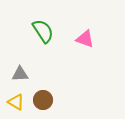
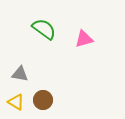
green semicircle: moved 1 px right, 2 px up; rotated 20 degrees counterclockwise
pink triangle: moved 1 px left; rotated 36 degrees counterclockwise
gray triangle: rotated 12 degrees clockwise
